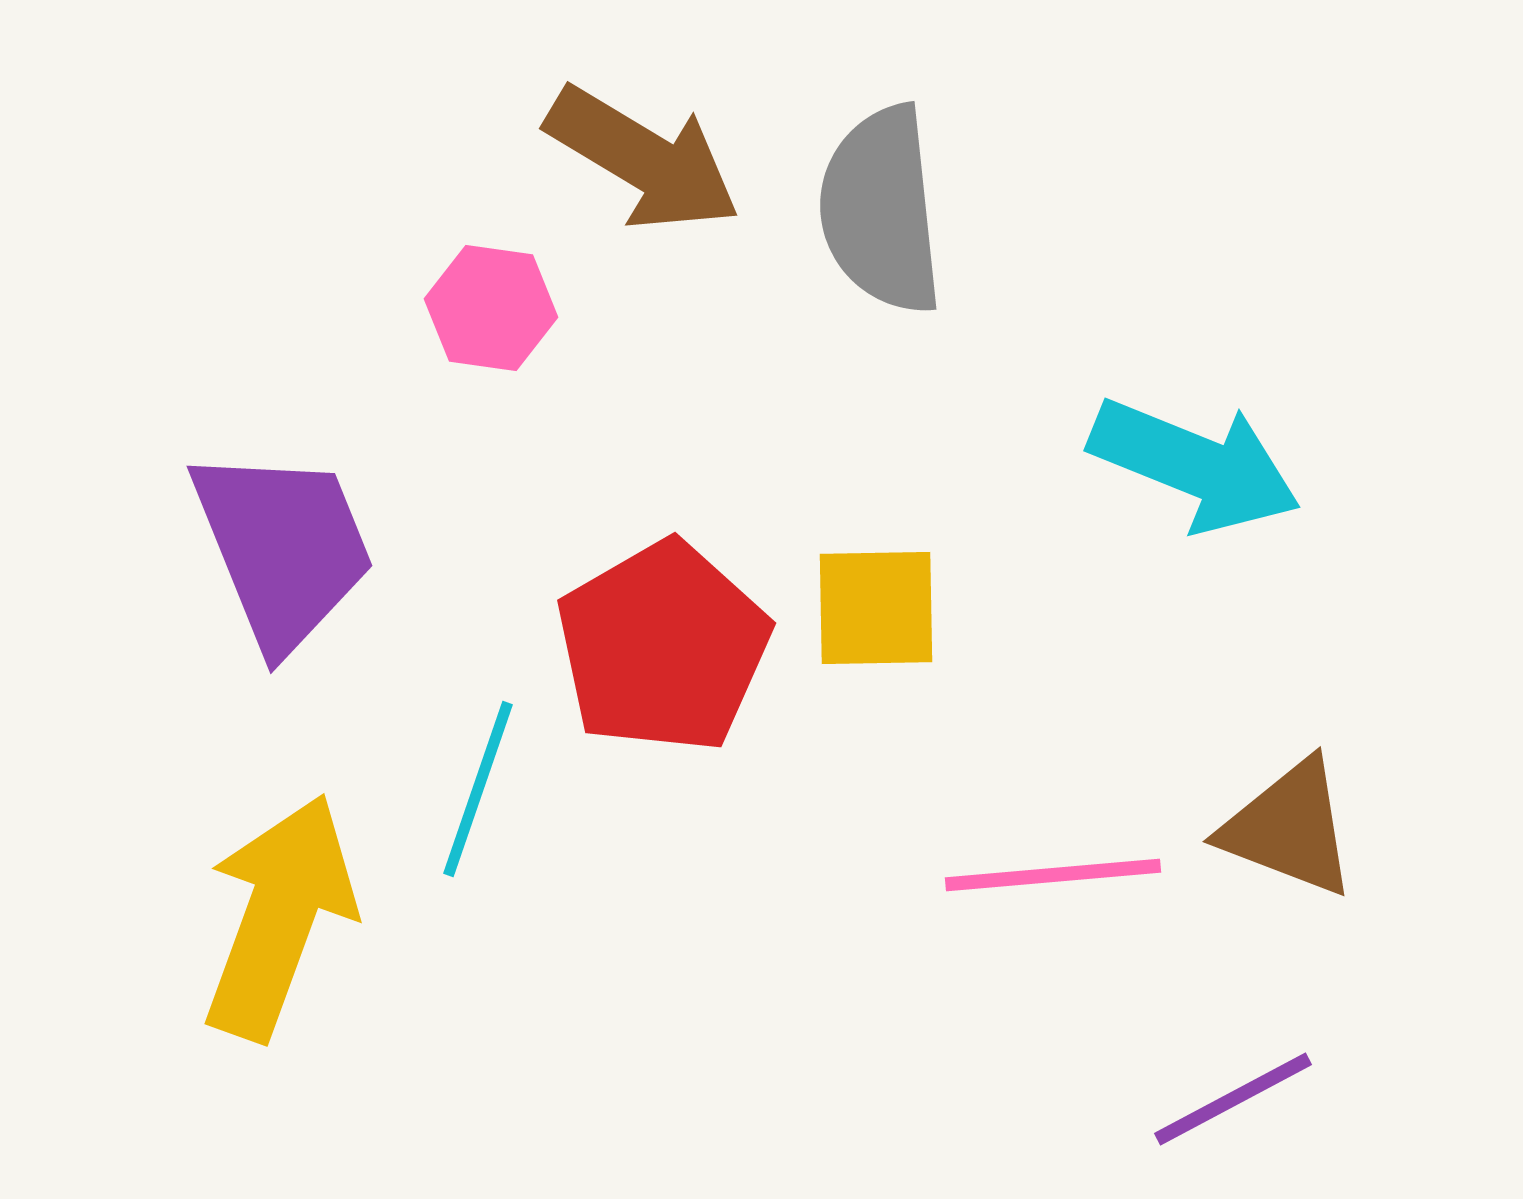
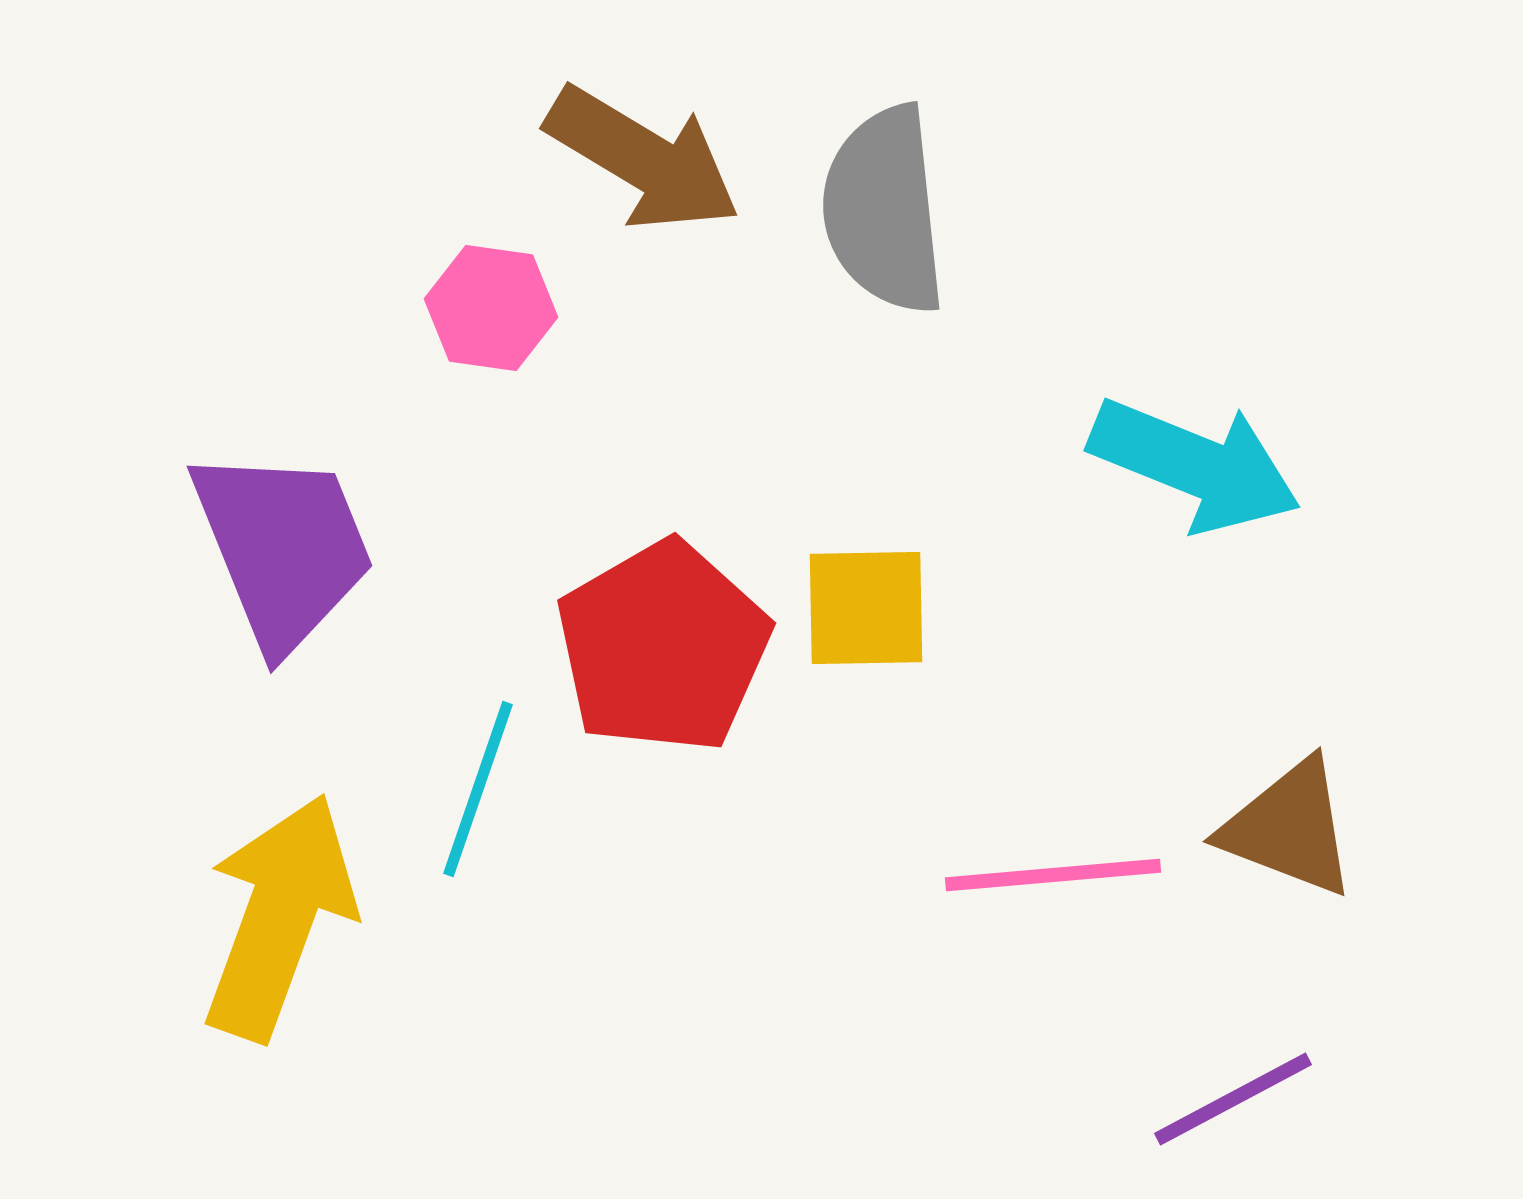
gray semicircle: moved 3 px right
yellow square: moved 10 px left
